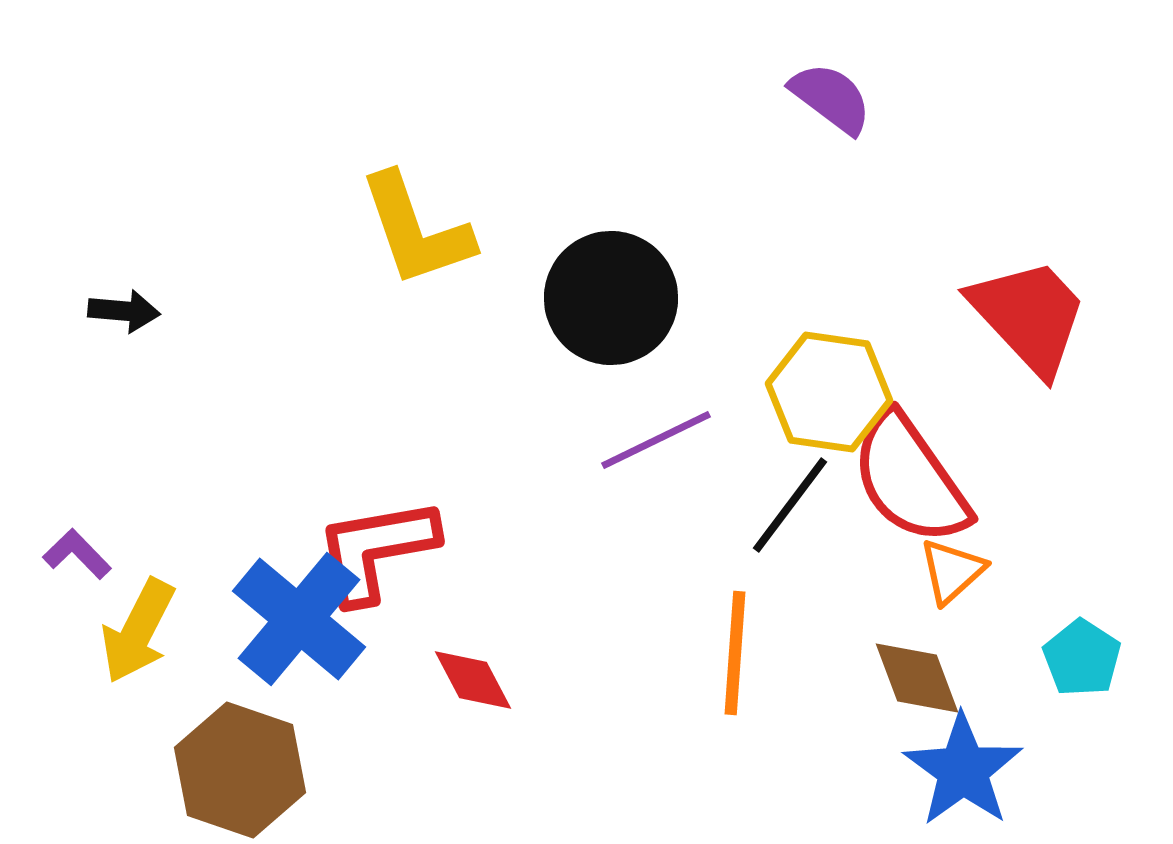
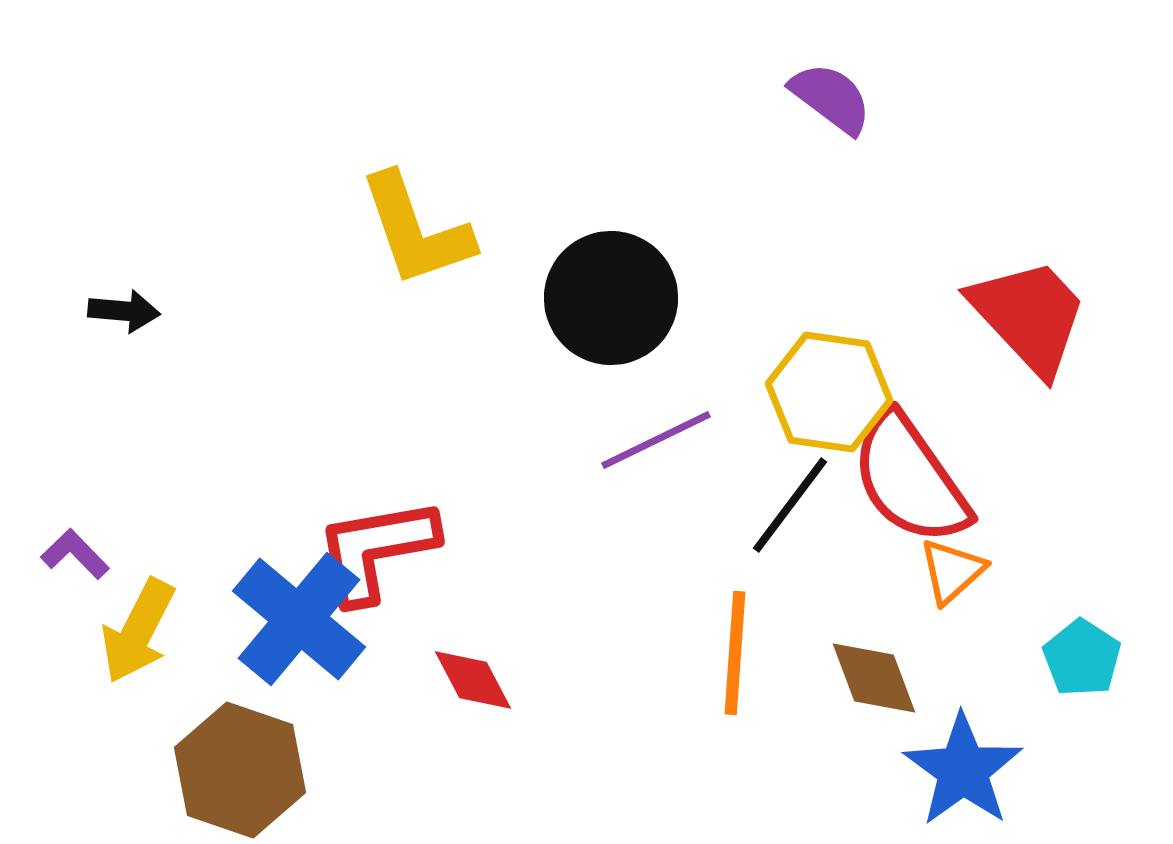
purple L-shape: moved 2 px left
brown diamond: moved 43 px left
